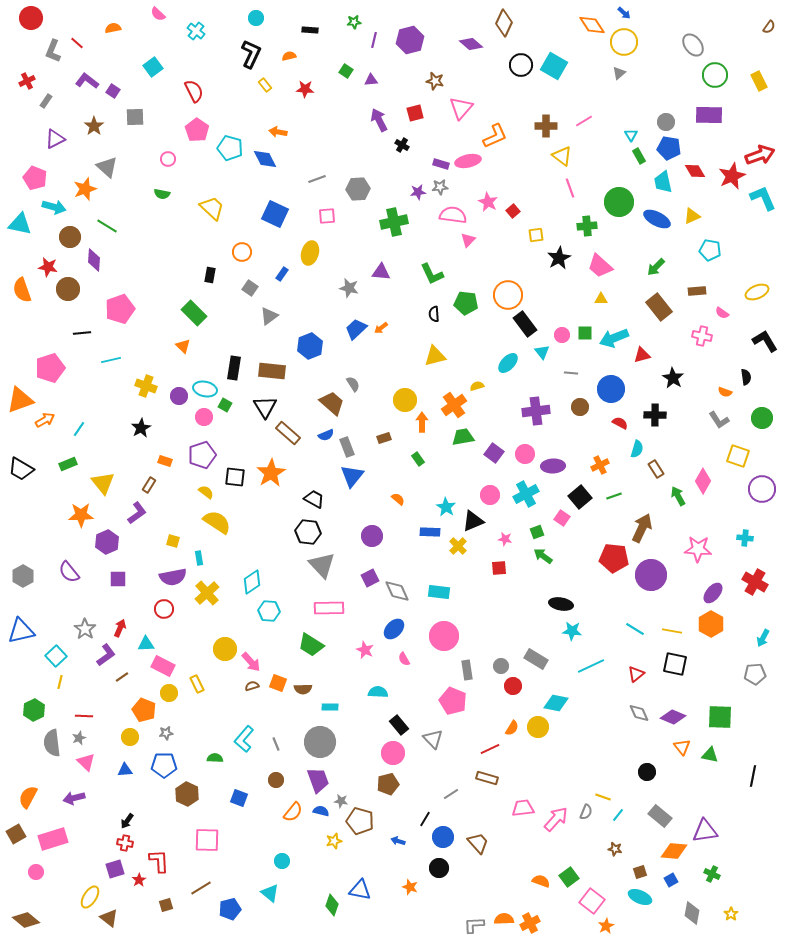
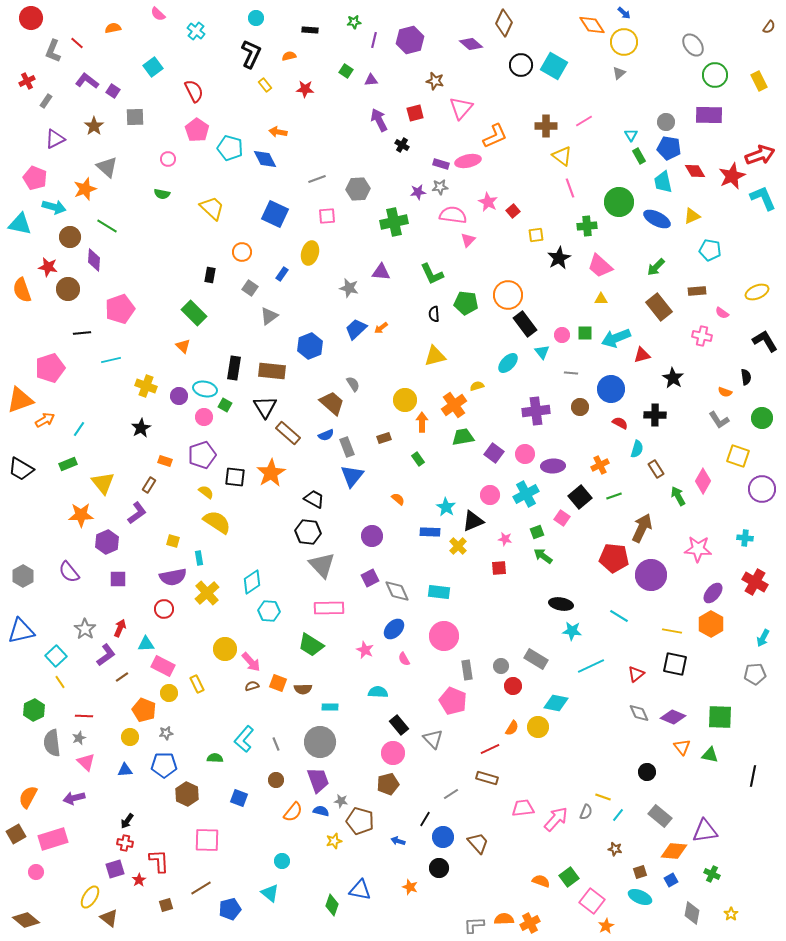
cyan arrow at (614, 338): moved 2 px right
cyan line at (635, 629): moved 16 px left, 13 px up
yellow line at (60, 682): rotated 48 degrees counterclockwise
